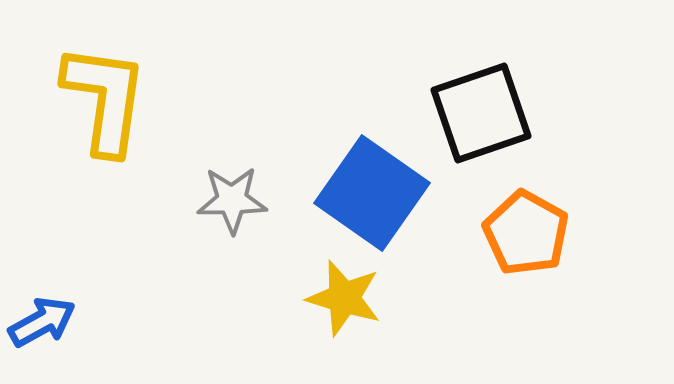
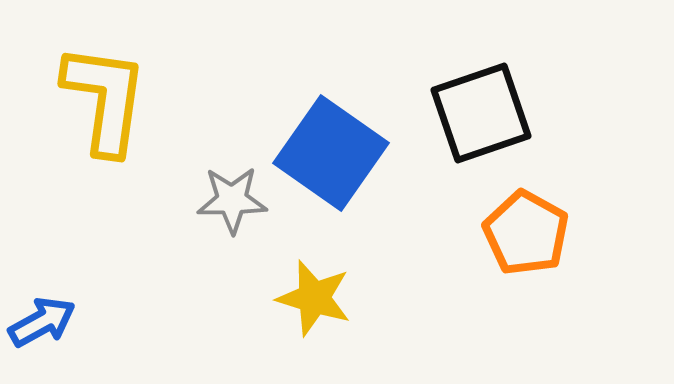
blue square: moved 41 px left, 40 px up
yellow star: moved 30 px left
